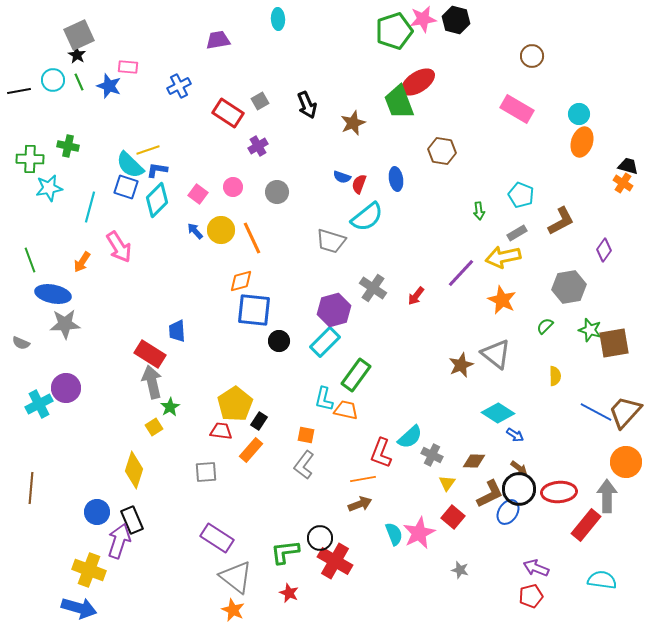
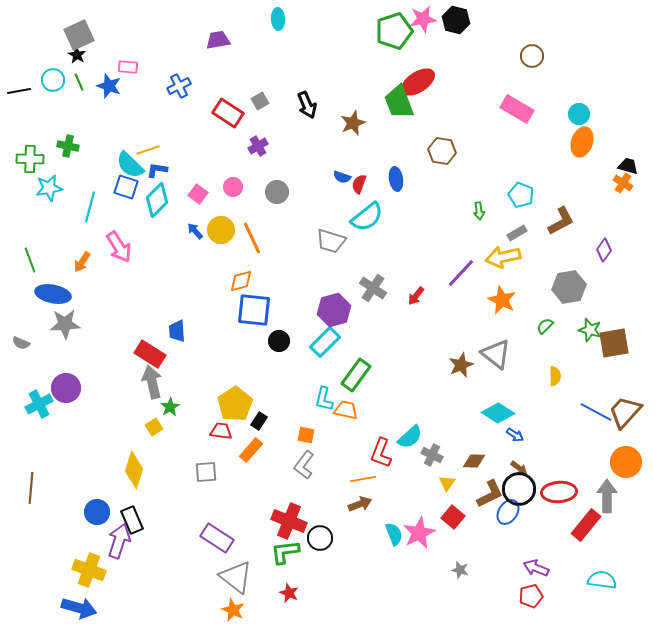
red cross at (335, 561): moved 46 px left, 40 px up; rotated 8 degrees counterclockwise
